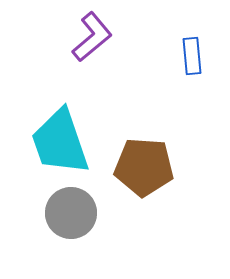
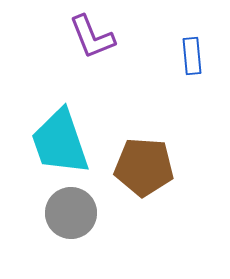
purple L-shape: rotated 108 degrees clockwise
